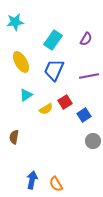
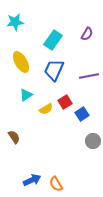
purple semicircle: moved 1 px right, 5 px up
blue square: moved 2 px left, 1 px up
brown semicircle: rotated 136 degrees clockwise
blue arrow: rotated 54 degrees clockwise
